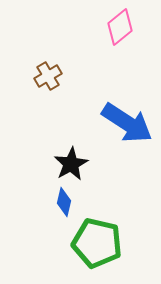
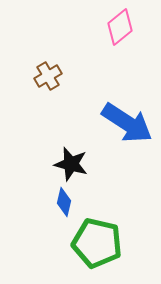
black star: rotated 28 degrees counterclockwise
